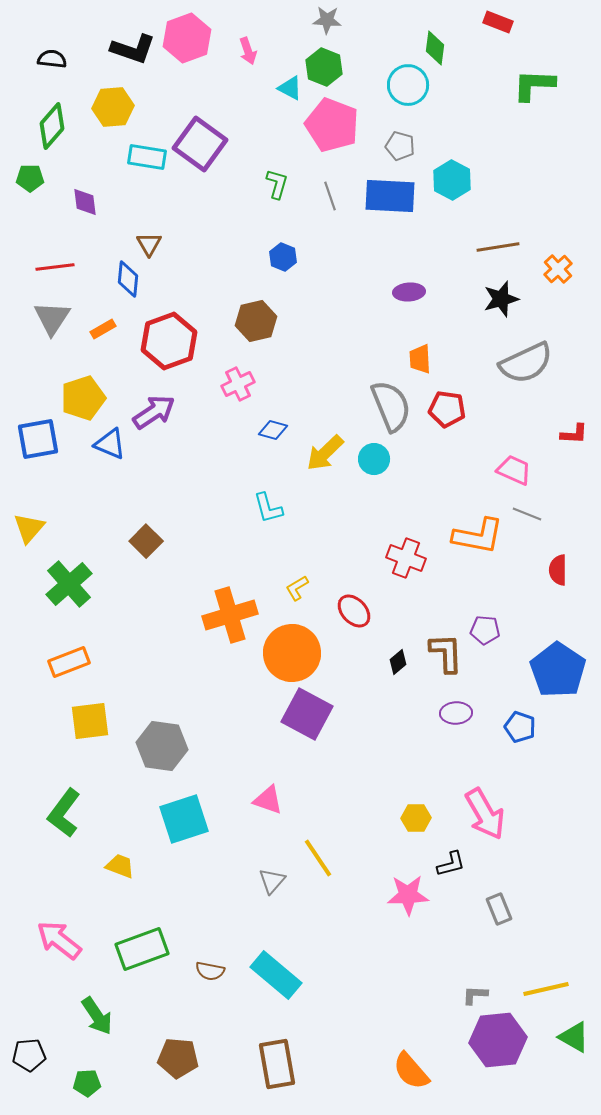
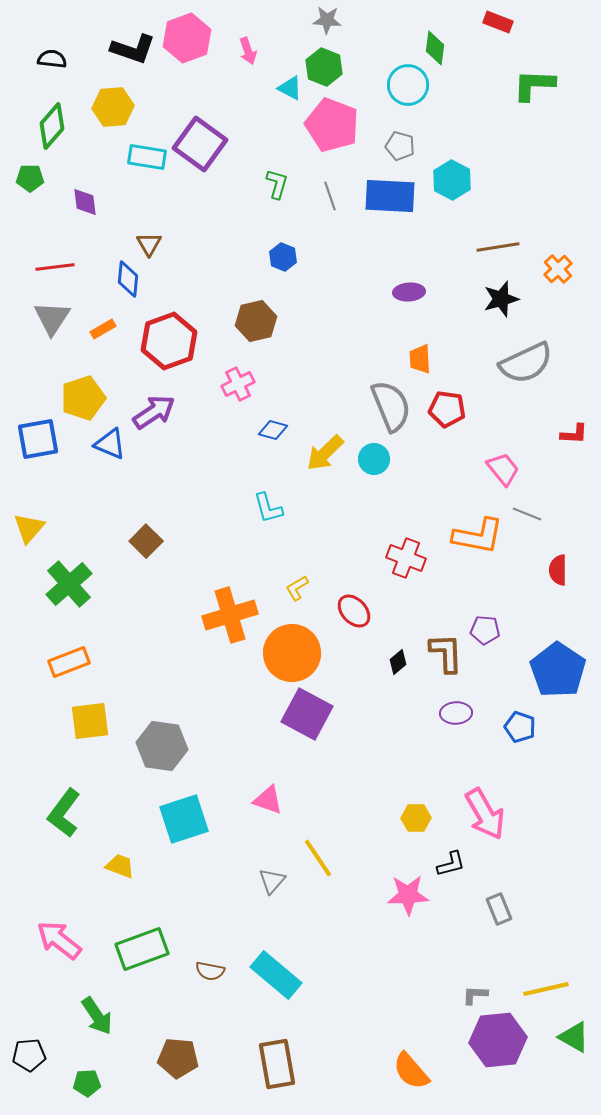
pink trapezoid at (514, 470): moved 11 px left, 1 px up; rotated 27 degrees clockwise
